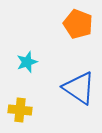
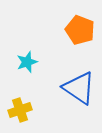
orange pentagon: moved 2 px right, 6 px down
yellow cross: rotated 25 degrees counterclockwise
